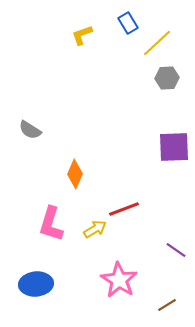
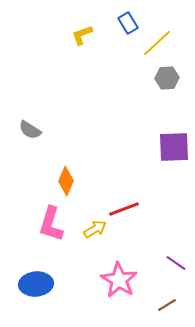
orange diamond: moved 9 px left, 7 px down
purple line: moved 13 px down
